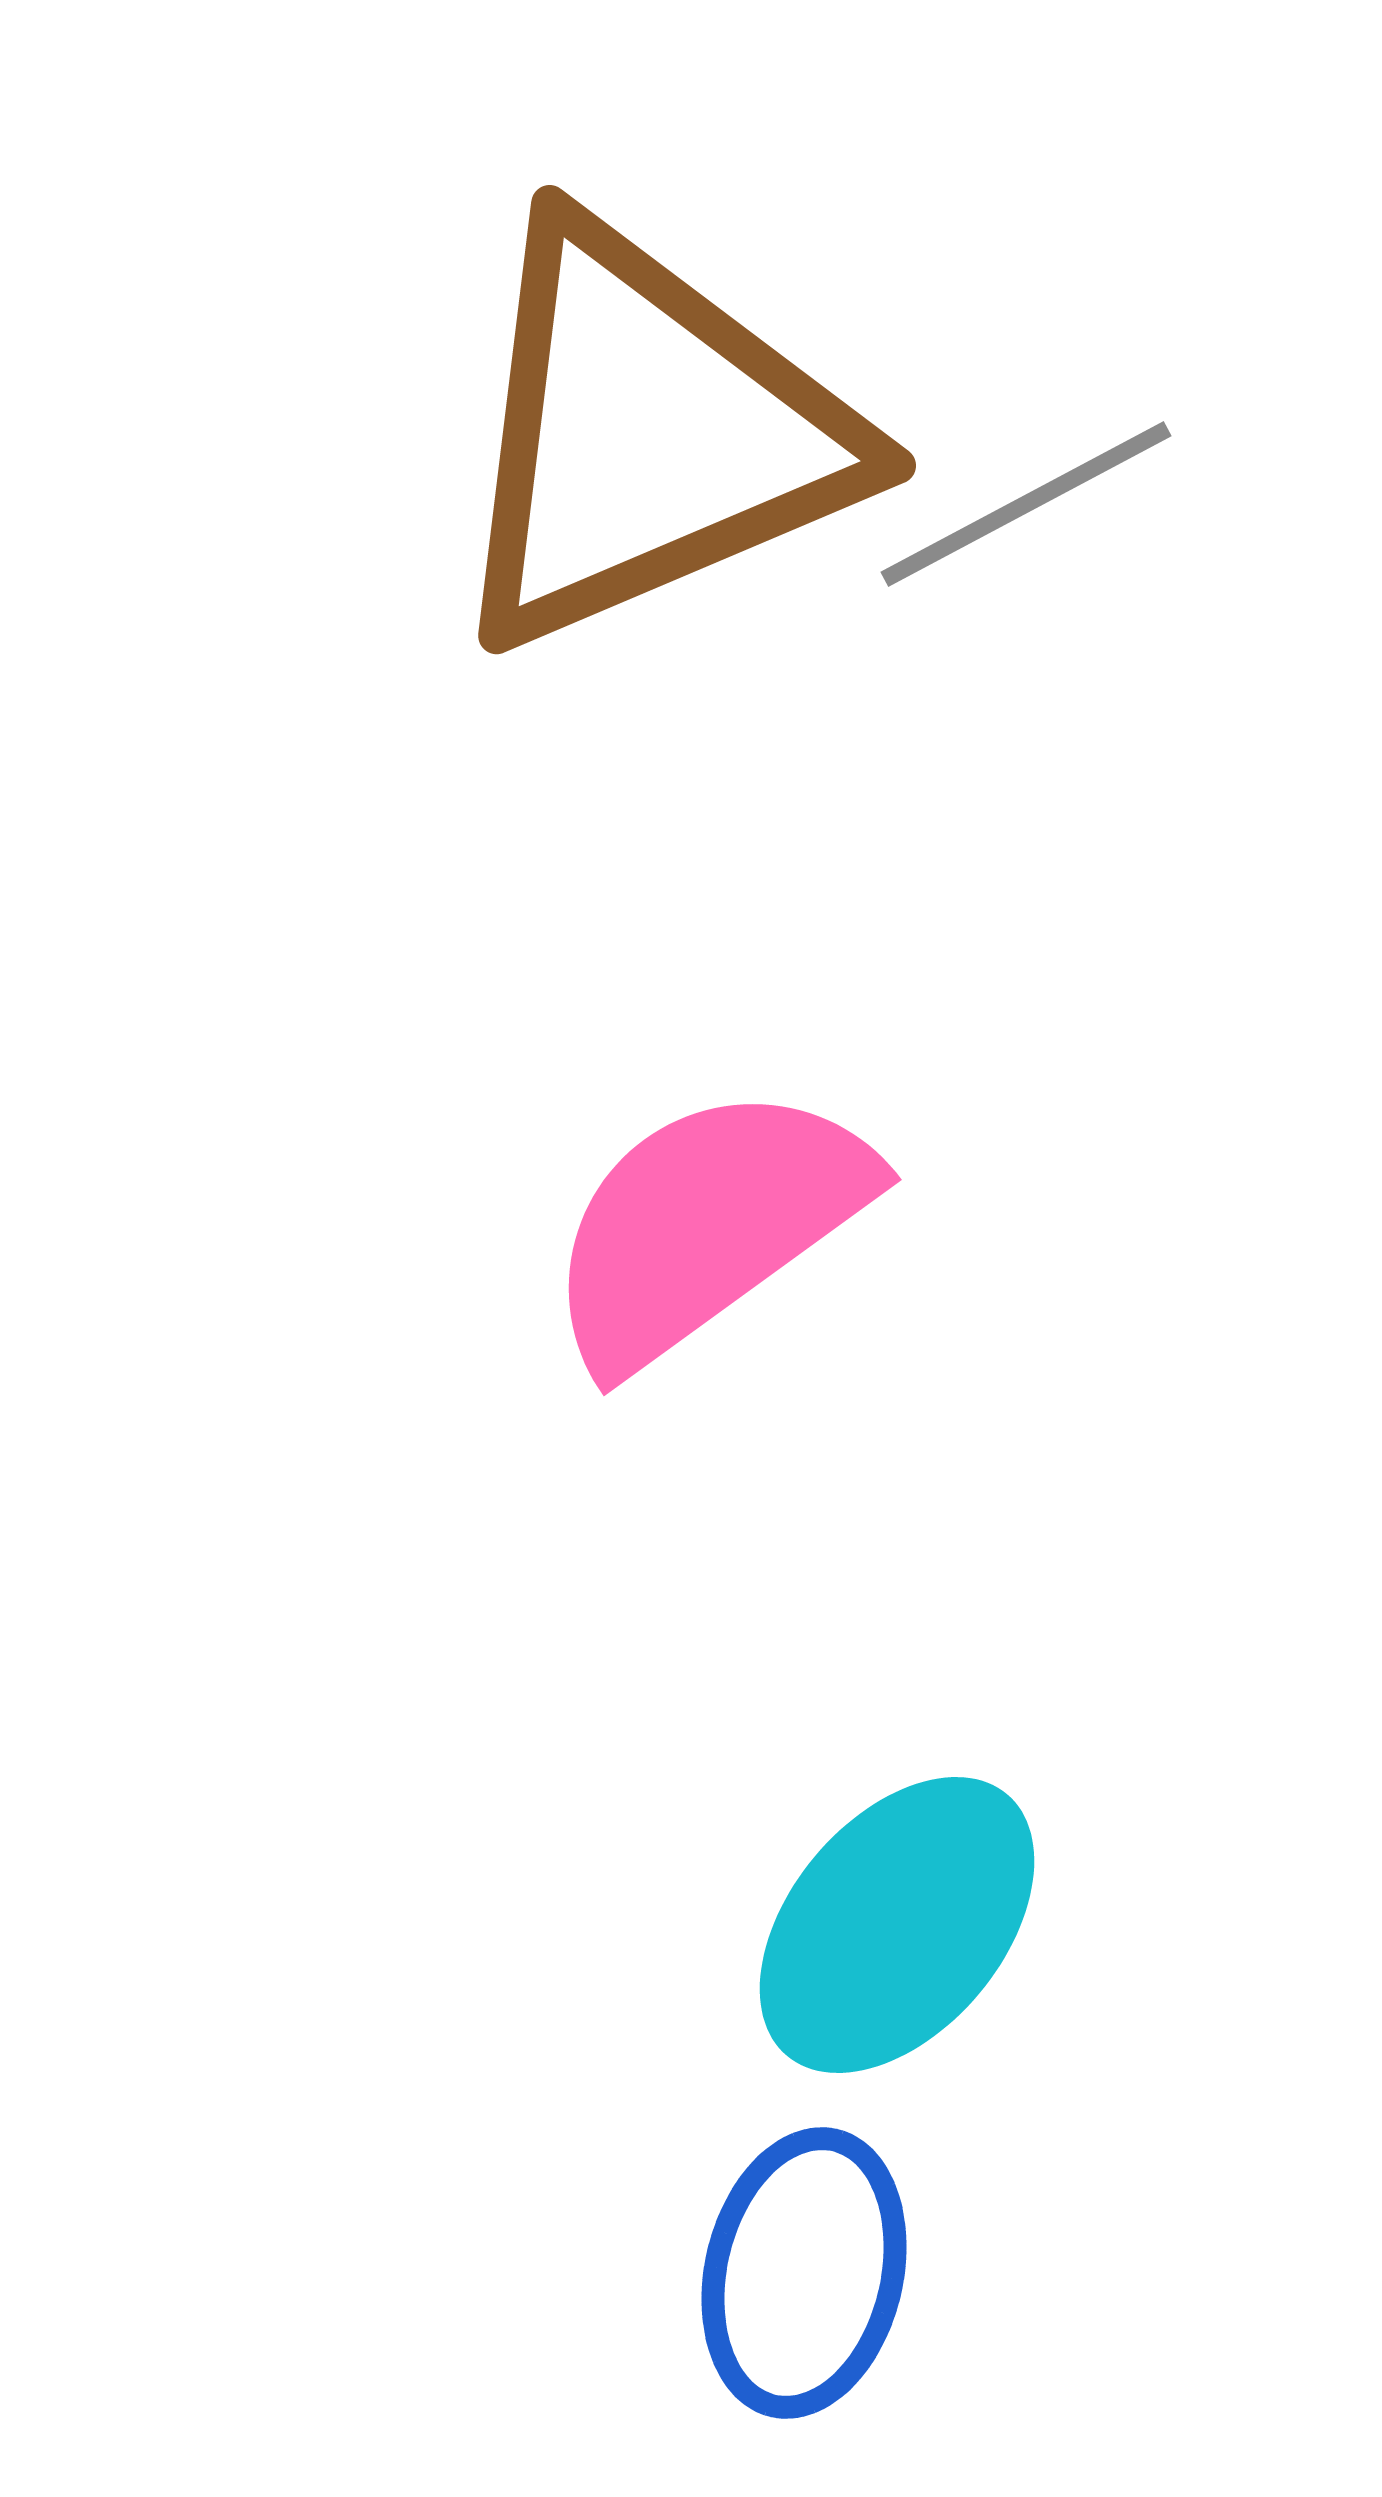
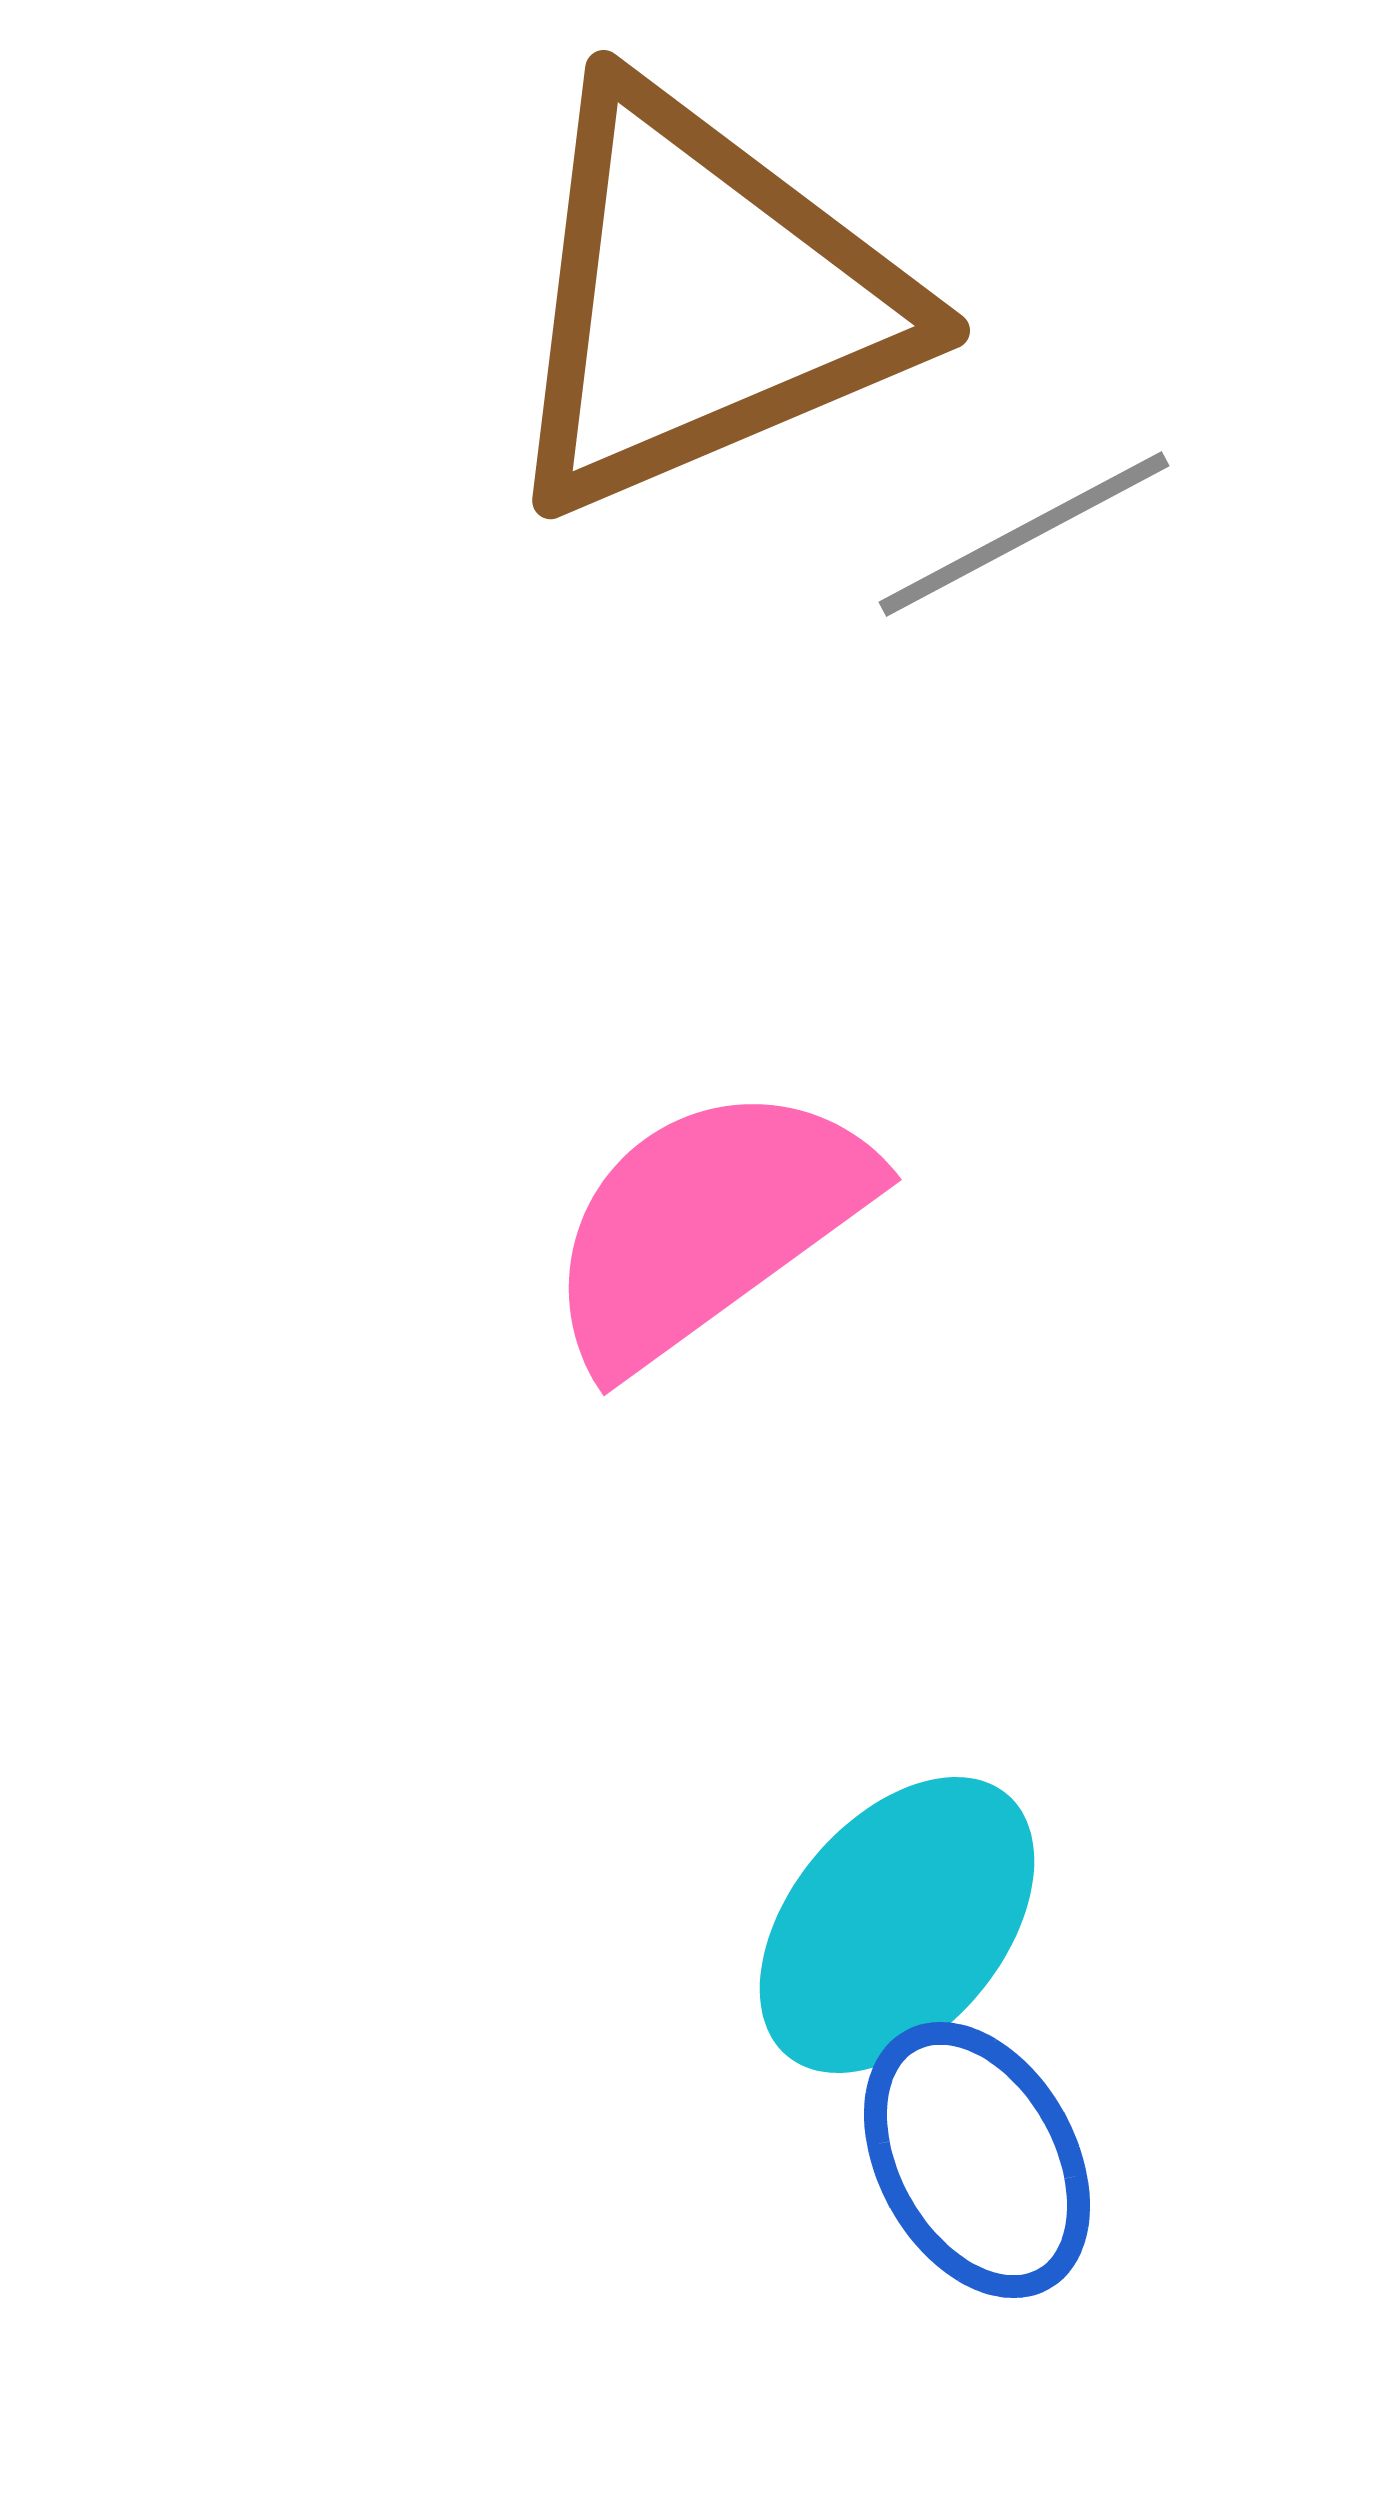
brown triangle: moved 54 px right, 135 px up
gray line: moved 2 px left, 30 px down
blue ellipse: moved 173 px right, 113 px up; rotated 42 degrees counterclockwise
